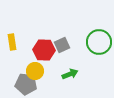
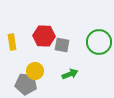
gray square: rotated 35 degrees clockwise
red hexagon: moved 14 px up
